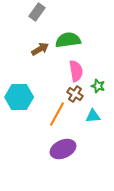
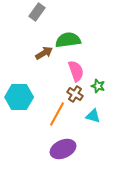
brown arrow: moved 4 px right, 4 px down
pink semicircle: rotated 10 degrees counterclockwise
cyan triangle: rotated 21 degrees clockwise
